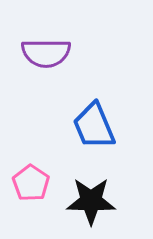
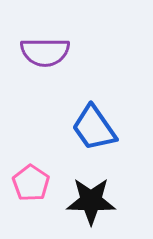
purple semicircle: moved 1 px left, 1 px up
blue trapezoid: moved 2 px down; rotated 12 degrees counterclockwise
